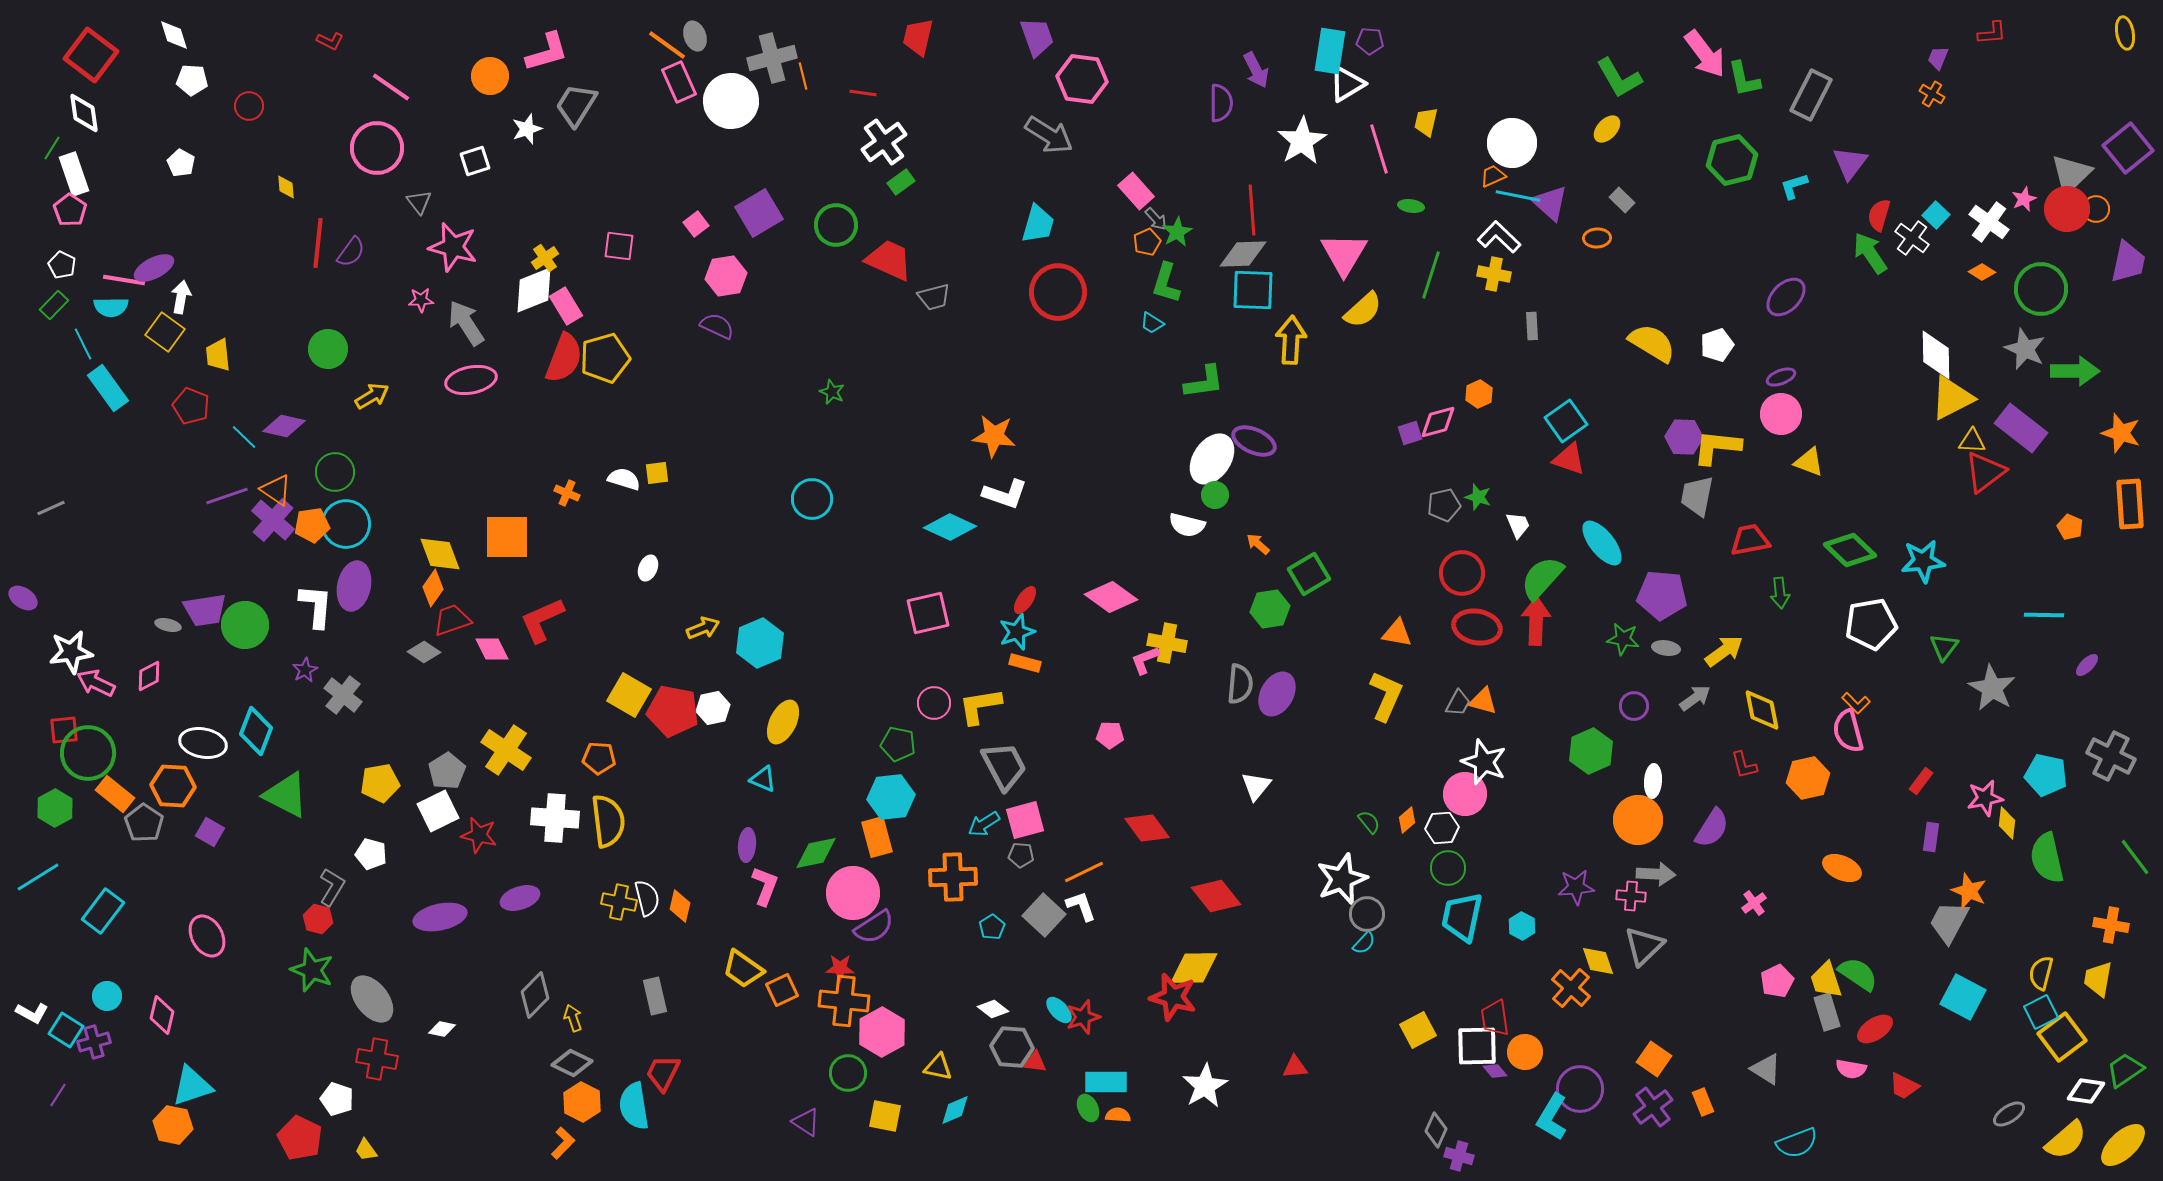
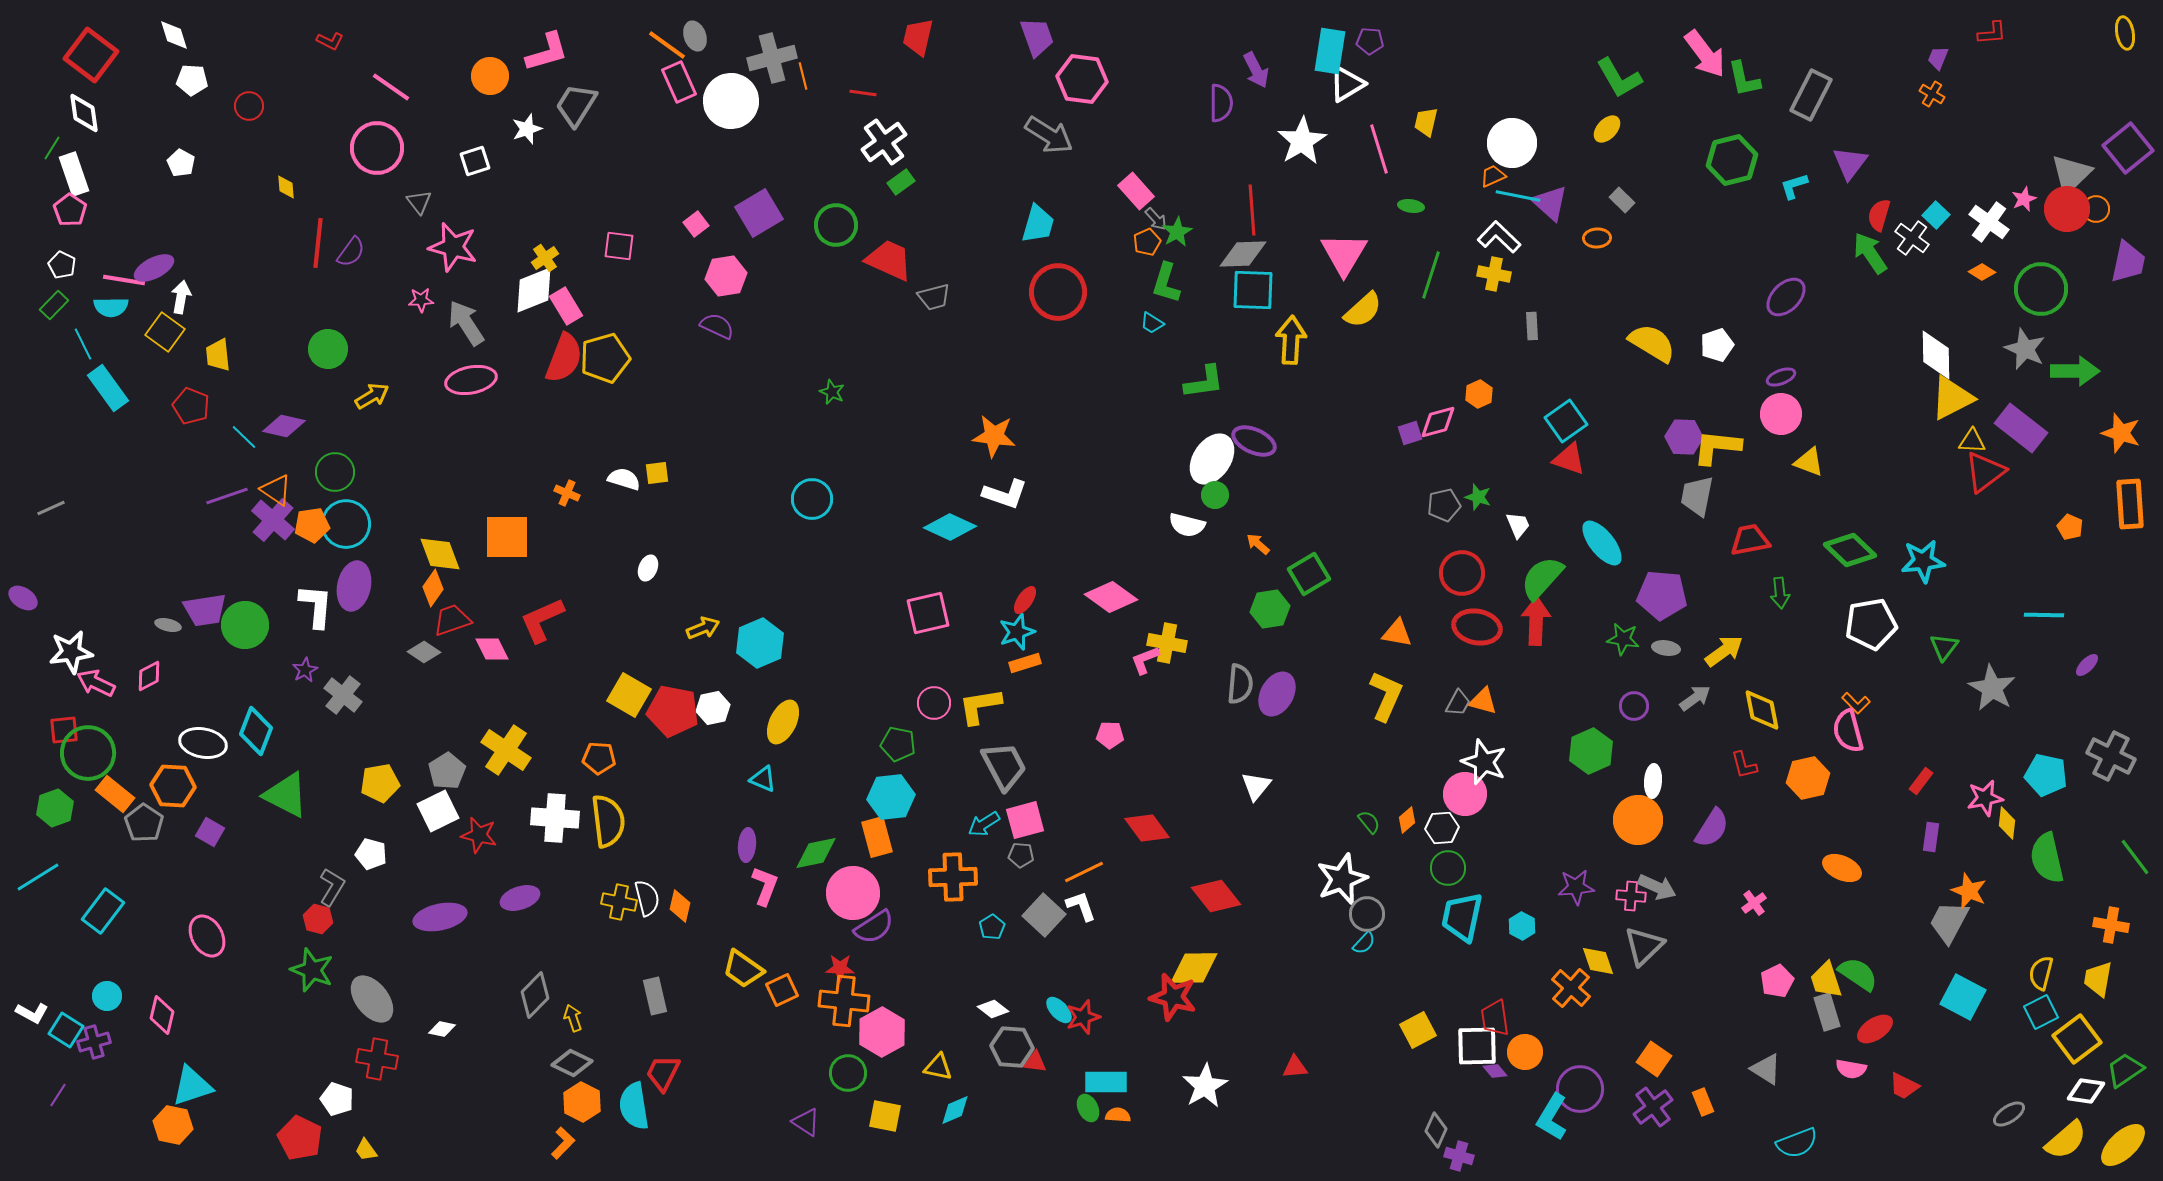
orange rectangle at (1025, 663): rotated 32 degrees counterclockwise
green hexagon at (55, 808): rotated 9 degrees clockwise
gray arrow at (1656, 874): moved 1 px right, 13 px down; rotated 21 degrees clockwise
yellow square at (2062, 1037): moved 15 px right, 2 px down
